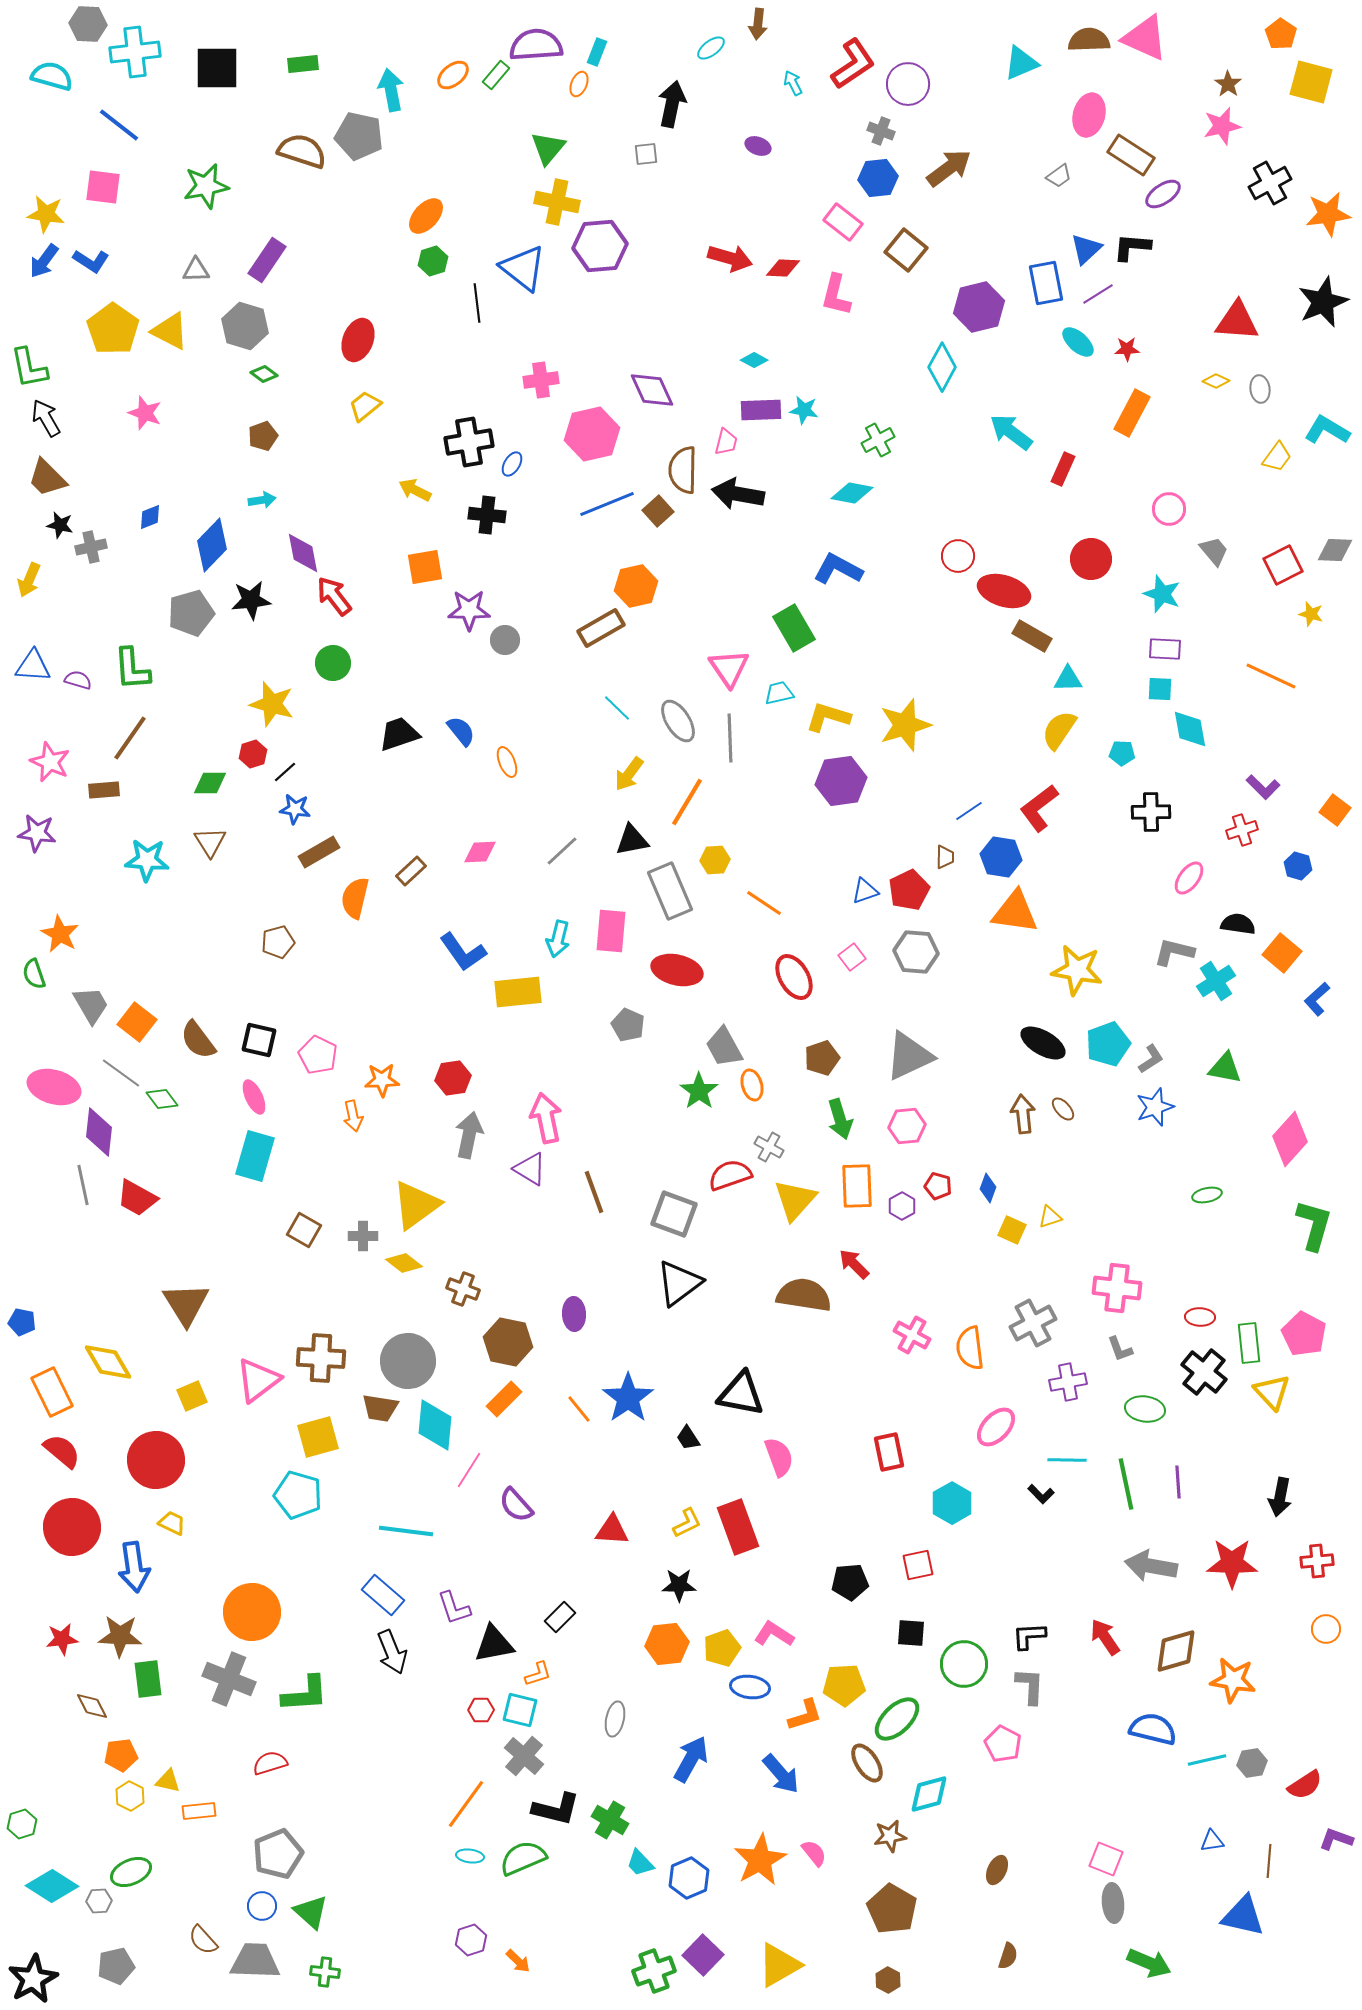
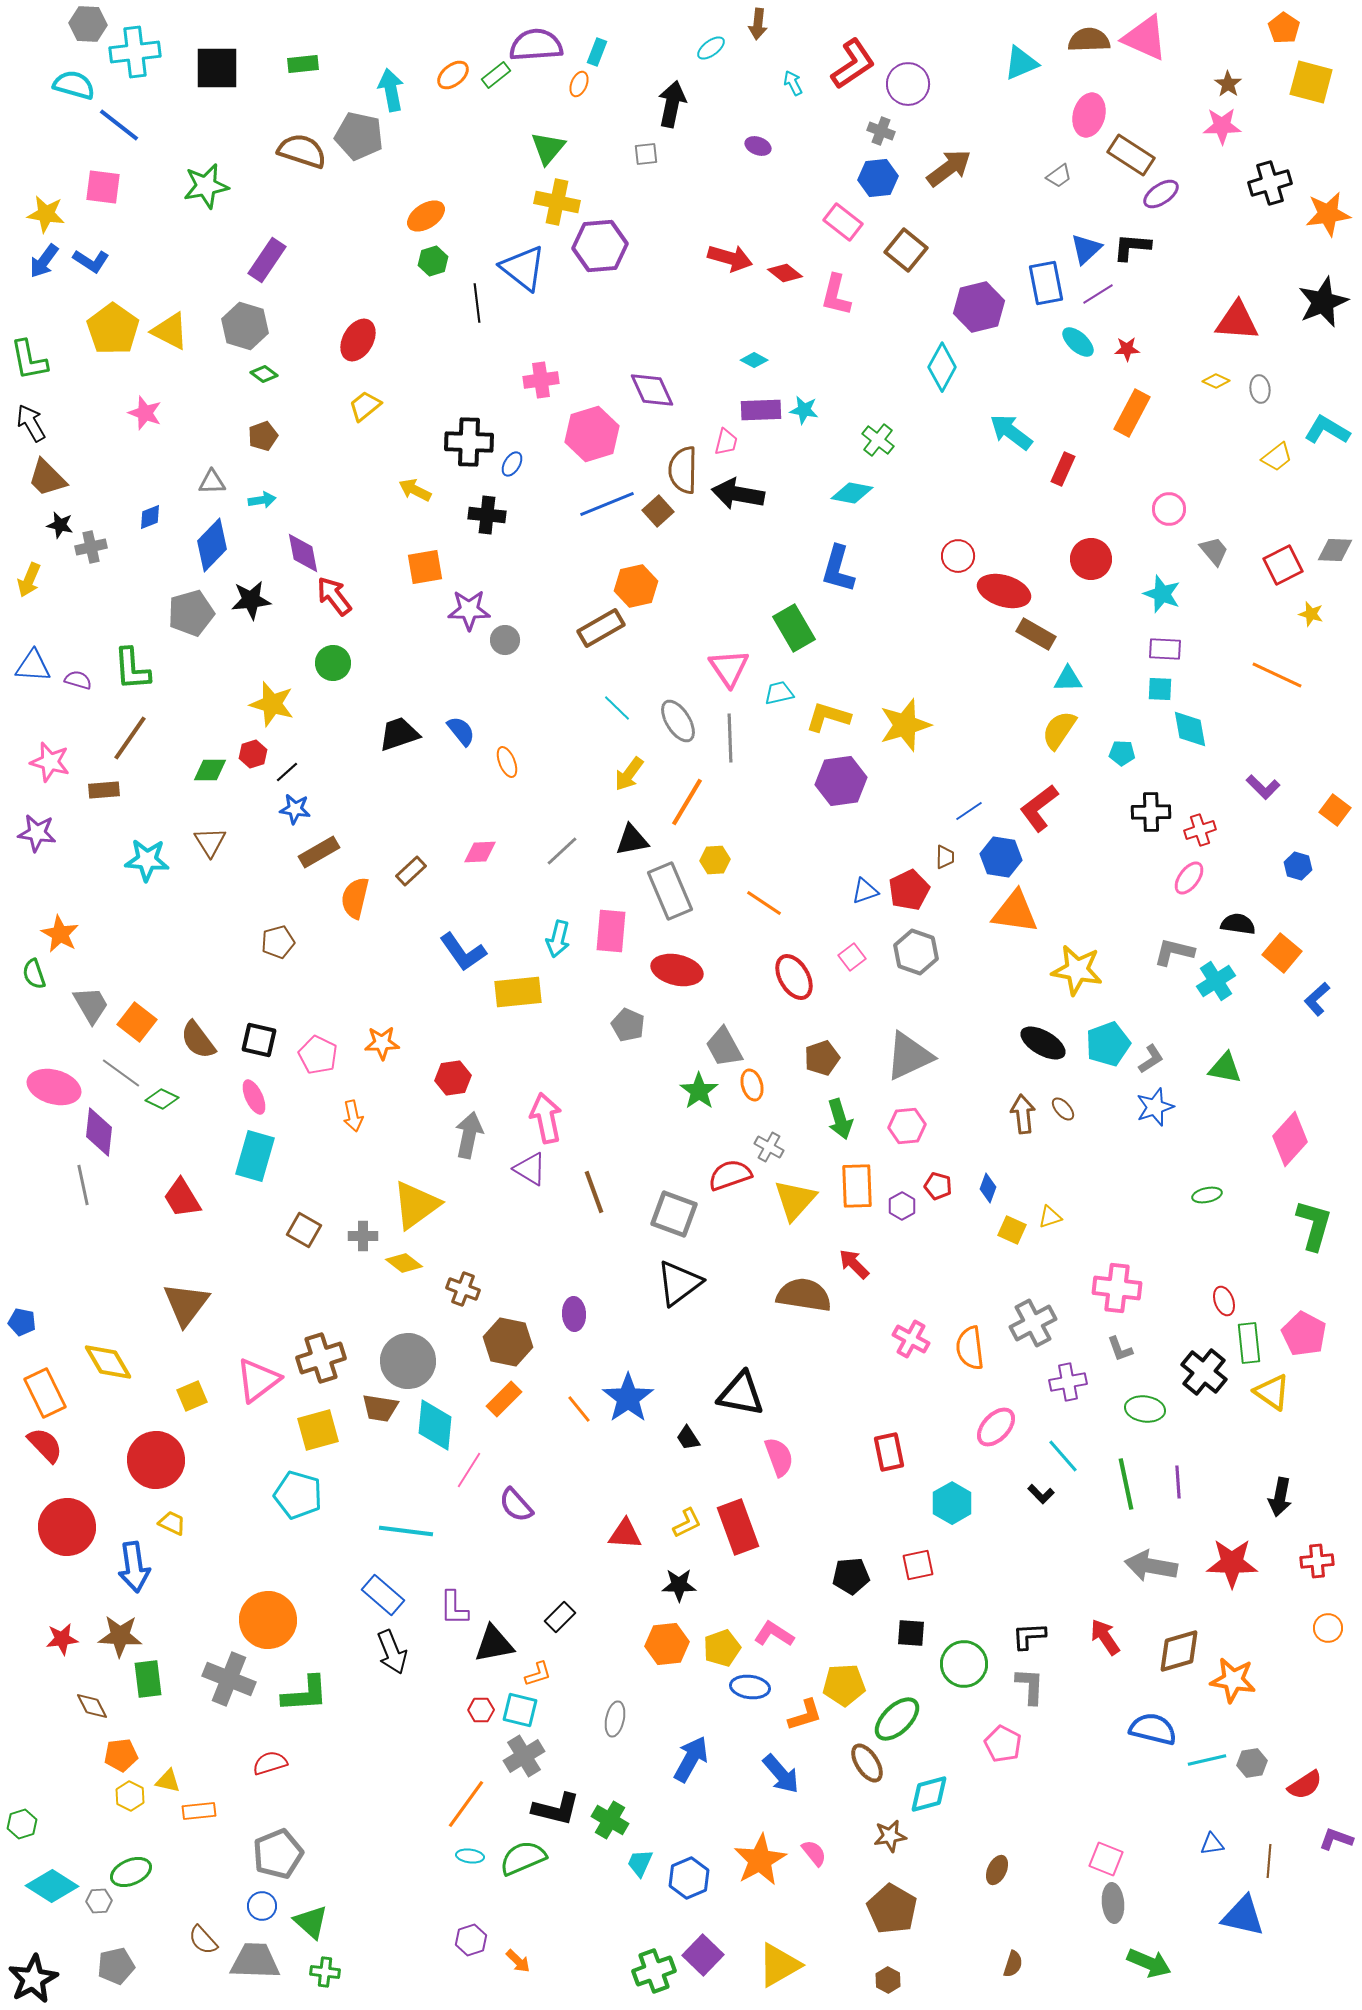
orange pentagon at (1281, 34): moved 3 px right, 6 px up
green rectangle at (496, 75): rotated 12 degrees clockwise
cyan semicircle at (52, 76): moved 22 px right, 9 px down
pink star at (1222, 126): rotated 12 degrees clockwise
black cross at (1270, 183): rotated 12 degrees clockwise
purple ellipse at (1163, 194): moved 2 px left
orange ellipse at (426, 216): rotated 15 degrees clockwise
red diamond at (783, 268): moved 2 px right, 5 px down; rotated 36 degrees clockwise
gray triangle at (196, 270): moved 16 px right, 212 px down
red ellipse at (358, 340): rotated 9 degrees clockwise
green L-shape at (29, 368): moved 8 px up
black arrow at (46, 418): moved 15 px left, 5 px down
pink hexagon at (592, 434): rotated 4 degrees counterclockwise
green cross at (878, 440): rotated 24 degrees counterclockwise
black cross at (469, 442): rotated 12 degrees clockwise
yellow trapezoid at (1277, 457): rotated 16 degrees clockwise
blue L-shape at (838, 569): rotated 102 degrees counterclockwise
brown rectangle at (1032, 636): moved 4 px right, 2 px up
orange line at (1271, 676): moved 6 px right, 1 px up
pink star at (50, 762): rotated 9 degrees counterclockwise
black line at (285, 772): moved 2 px right
green diamond at (210, 783): moved 13 px up
red cross at (1242, 830): moved 42 px left
gray hexagon at (916, 952): rotated 15 degrees clockwise
orange star at (382, 1080): moved 37 px up
green diamond at (162, 1099): rotated 28 degrees counterclockwise
red trapezoid at (137, 1198): moved 45 px right; rotated 30 degrees clockwise
brown triangle at (186, 1304): rotated 9 degrees clockwise
red ellipse at (1200, 1317): moved 24 px right, 16 px up; rotated 68 degrees clockwise
pink cross at (912, 1335): moved 1 px left, 4 px down
brown cross at (321, 1358): rotated 21 degrees counterclockwise
orange rectangle at (52, 1392): moved 7 px left, 1 px down
yellow triangle at (1272, 1392): rotated 12 degrees counterclockwise
yellow square at (318, 1437): moved 7 px up
red semicircle at (62, 1451): moved 17 px left, 6 px up; rotated 6 degrees clockwise
cyan line at (1067, 1460): moved 4 px left, 4 px up; rotated 48 degrees clockwise
red circle at (72, 1527): moved 5 px left
red triangle at (612, 1530): moved 13 px right, 4 px down
black pentagon at (850, 1582): moved 1 px right, 6 px up
purple L-shape at (454, 1608): rotated 18 degrees clockwise
orange circle at (252, 1612): moved 16 px right, 8 px down
orange circle at (1326, 1629): moved 2 px right, 1 px up
brown diamond at (1176, 1651): moved 3 px right
gray cross at (524, 1756): rotated 18 degrees clockwise
blue triangle at (1212, 1841): moved 3 px down
cyan trapezoid at (640, 1863): rotated 68 degrees clockwise
green triangle at (311, 1912): moved 10 px down
brown semicircle at (1008, 1956): moved 5 px right, 8 px down
